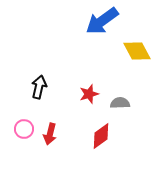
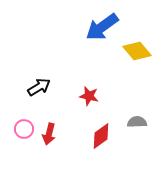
blue arrow: moved 6 px down
yellow diamond: rotated 12 degrees counterclockwise
black arrow: rotated 45 degrees clockwise
red star: moved 2 px down; rotated 30 degrees clockwise
gray semicircle: moved 17 px right, 19 px down
red arrow: moved 1 px left
